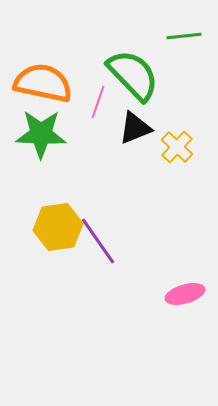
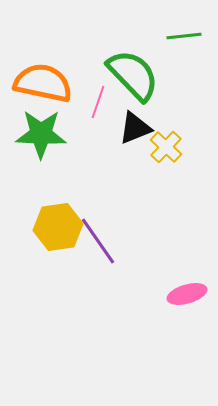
yellow cross: moved 11 px left
pink ellipse: moved 2 px right
